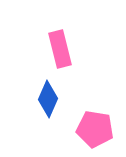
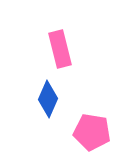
pink pentagon: moved 3 px left, 3 px down
